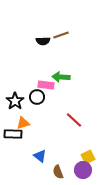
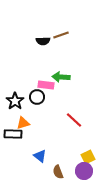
purple circle: moved 1 px right, 1 px down
